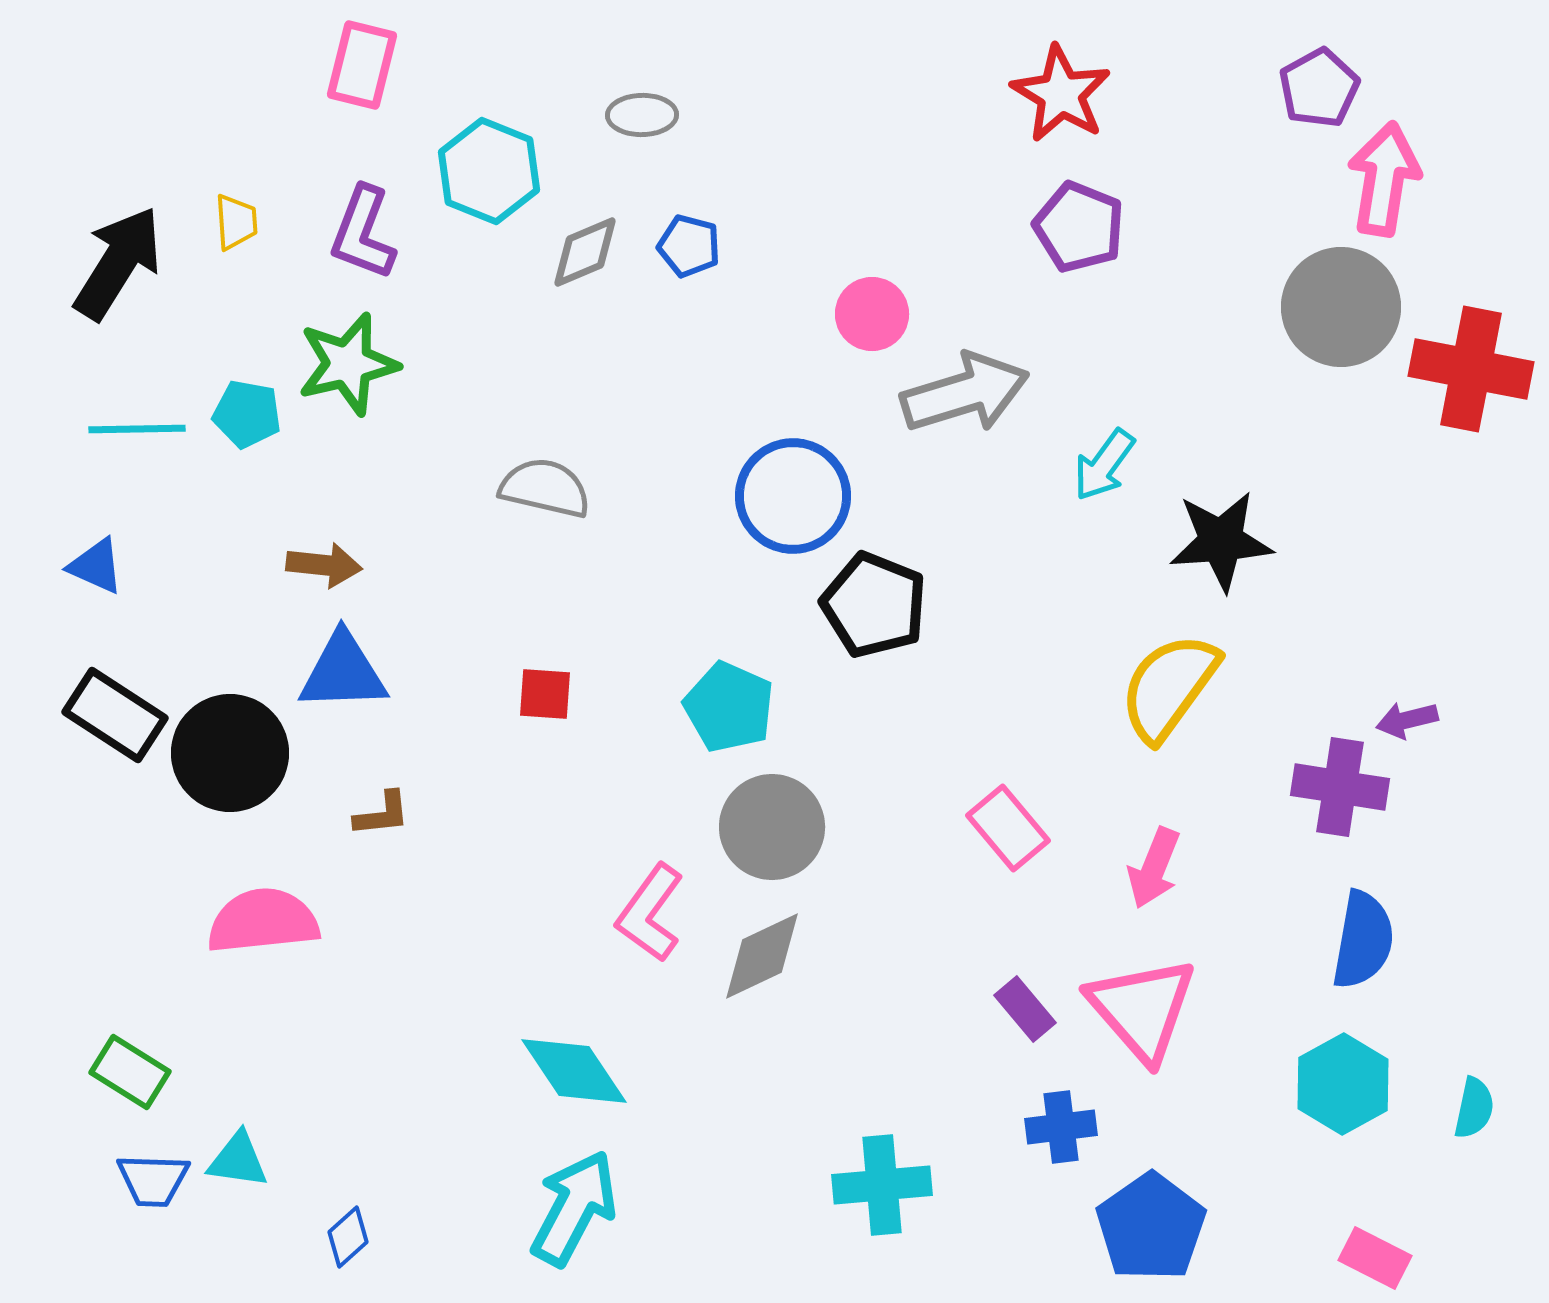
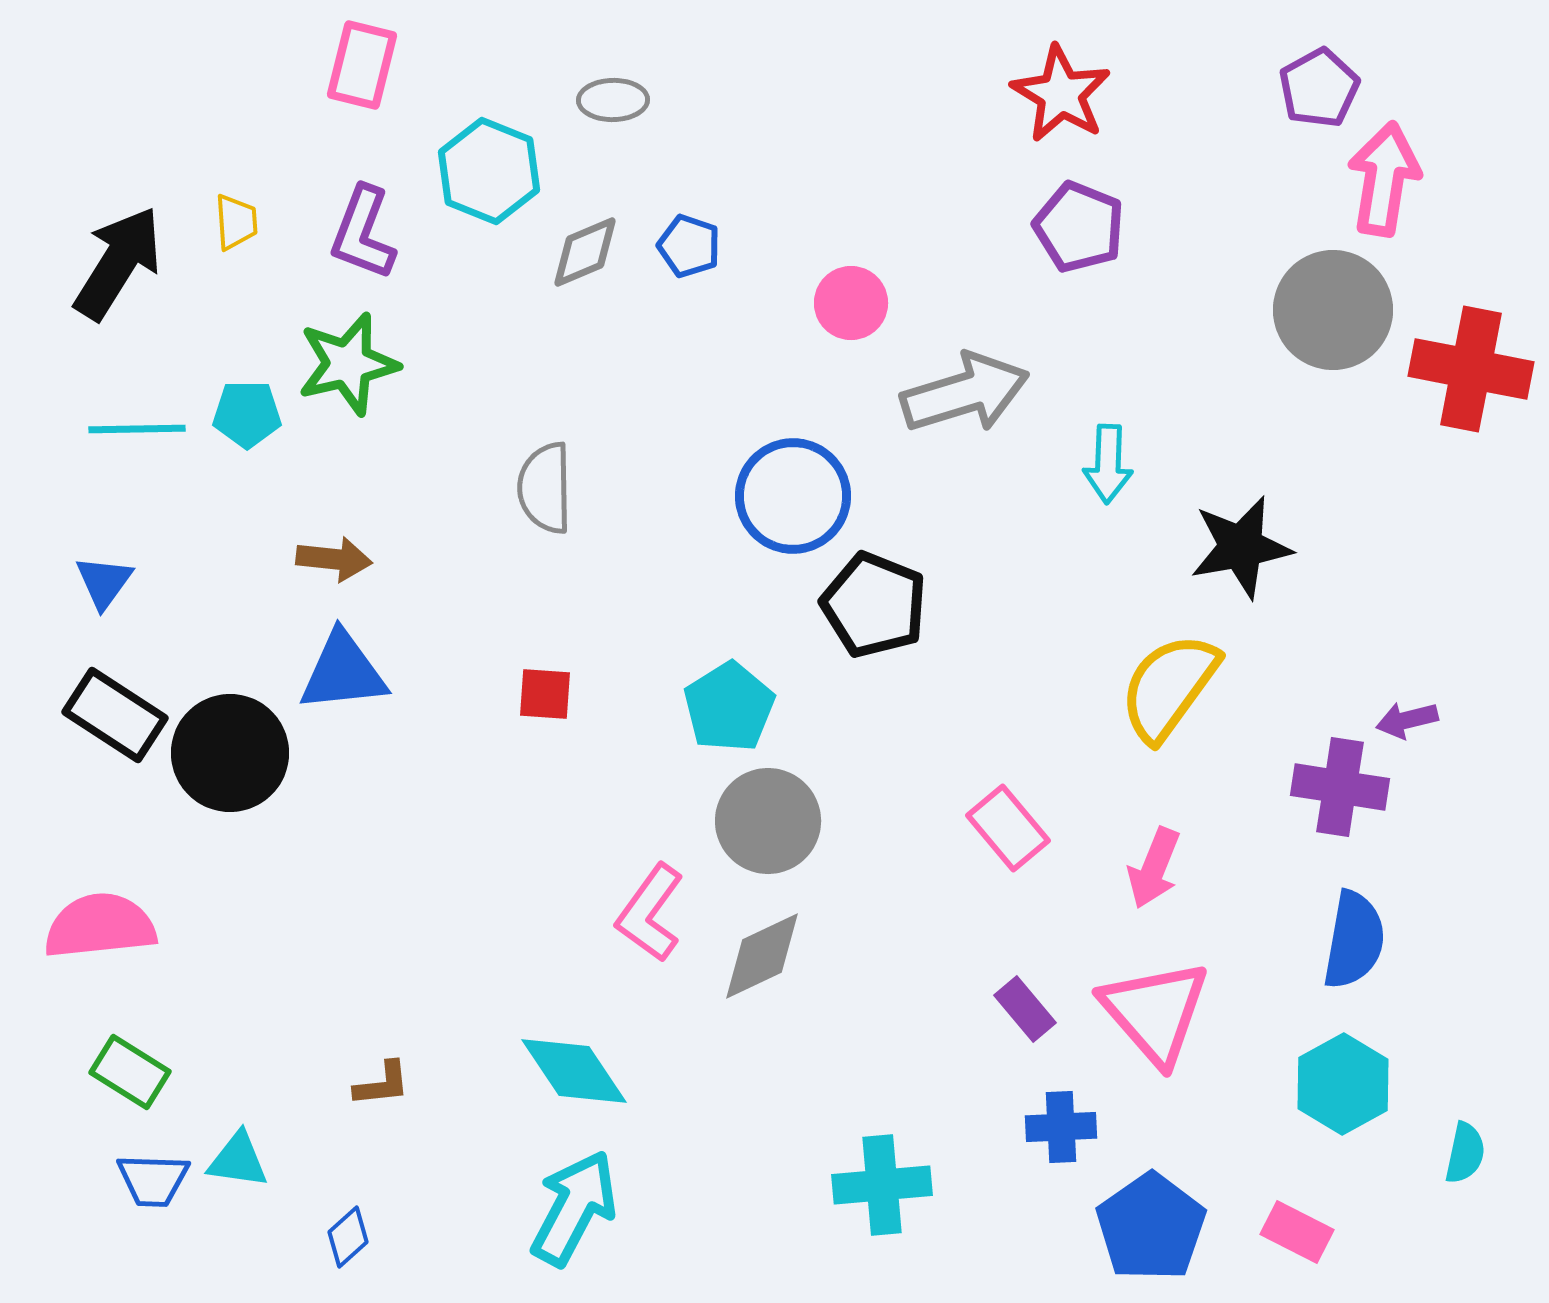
gray ellipse at (642, 115): moved 29 px left, 15 px up
blue pentagon at (689, 246): rotated 4 degrees clockwise
gray circle at (1341, 307): moved 8 px left, 3 px down
pink circle at (872, 314): moved 21 px left, 11 px up
cyan pentagon at (247, 414): rotated 10 degrees counterclockwise
cyan arrow at (1104, 465): moved 4 px right, 1 px up; rotated 34 degrees counterclockwise
gray semicircle at (545, 488): rotated 104 degrees counterclockwise
black star at (1221, 541): moved 20 px right, 6 px down; rotated 6 degrees counterclockwise
brown arrow at (324, 565): moved 10 px right, 6 px up
blue triangle at (96, 566): moved 8 px right, 16 px down; rotated 42 degrees clockwise
blue triangle at (343, 672): rotated 4 degrees counterclockwise
cyan pentagon at (729, 707): rotated 16 degrees clockwise
brown L-shape at (382, 814): moved 270 px down
gray circle at (772, 827): moved 4 px left, 6 px up
pink semicircle at (263, 921): moved 163 px left, 5 px down
blue semicircle at (1363, 940): moved 9 px left
pink triangle at (1142, 1009): moved 13 px right, 3 px down
cyan semicircle at (1474, 1108): moved 9 px left, 45 px down
blue cross at (1061, 1127): rotated 4 degrees clockwise
pink rectangle at (1375, 1258): moved 78 px left, 26 px up
